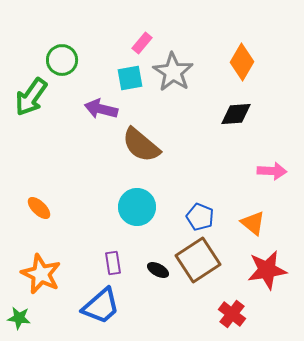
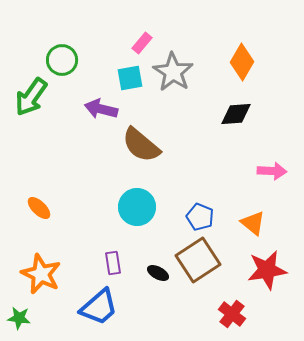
black ellipse: moved 3 px down
blue trapezoid: moved 2 px left, 1 px down
